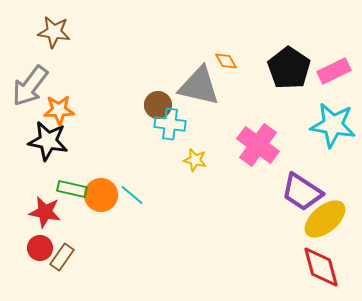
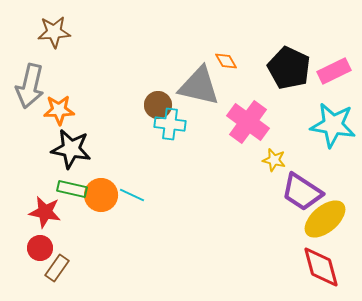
brown star: rotated 12 degrees counterclockwise
black pentagon: rotated 9 degrees counterclockwise
gray arrow: rotated 24 degrees counterclockwise
black star: moved 23 px right, 8 px down
pink cross: moved 10 px left, 23 px up
yellow star: moved 79 px right
cyan line: rotated 15 degrees counterclockwise
brown rectangle: moved 5 px left, 11 px down
